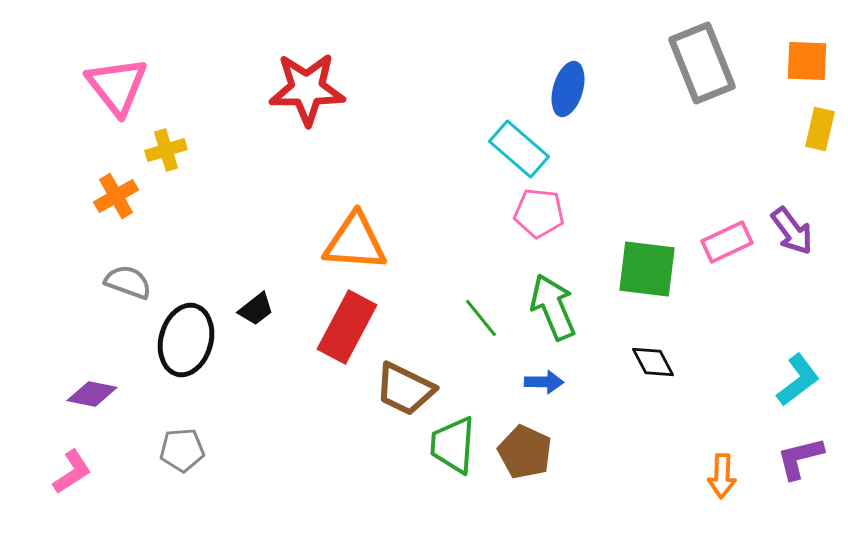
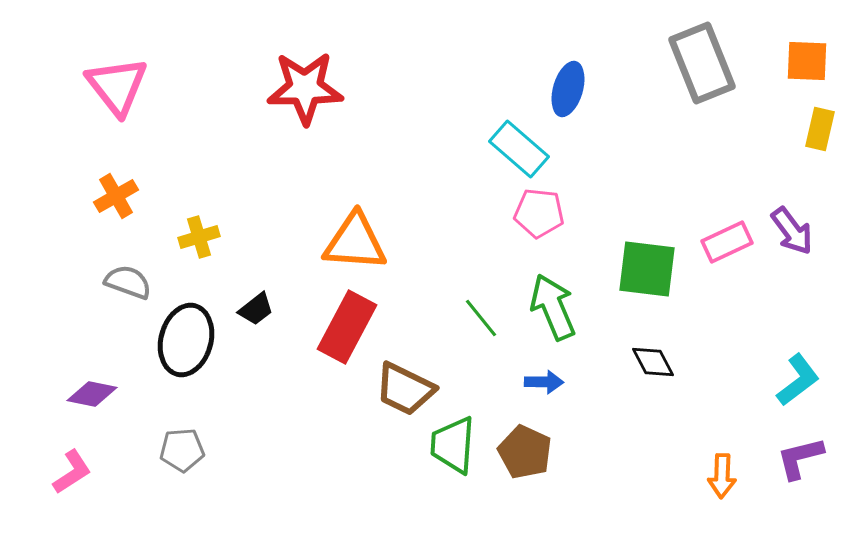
red star: moved 2 px left, 1 px up
yellow cross: moved 33 px right, 87 px down
